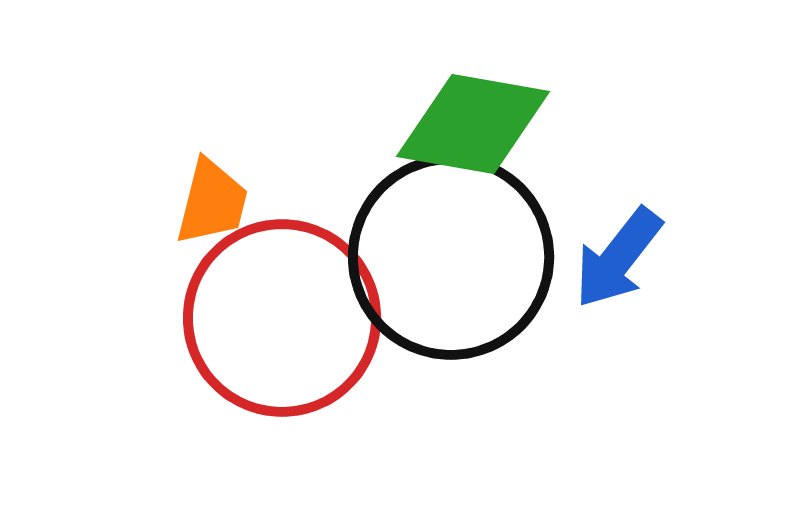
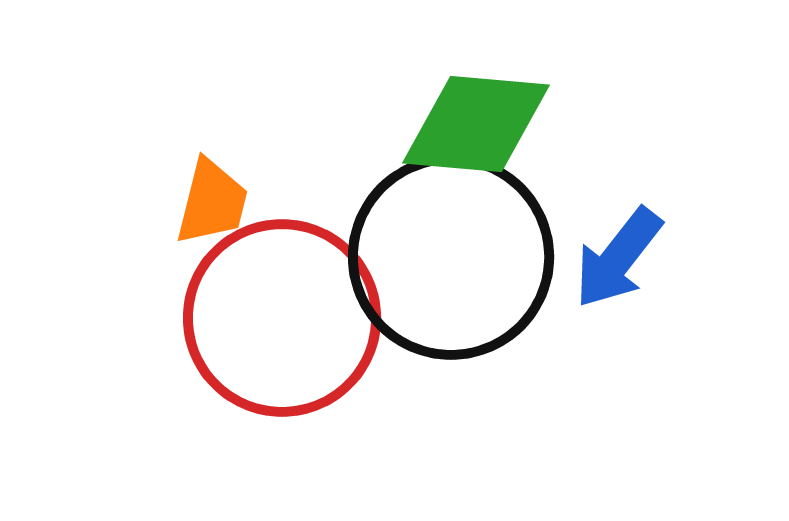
green diamond: moved 3 px right; rotated 5 degrees counterclockwise
